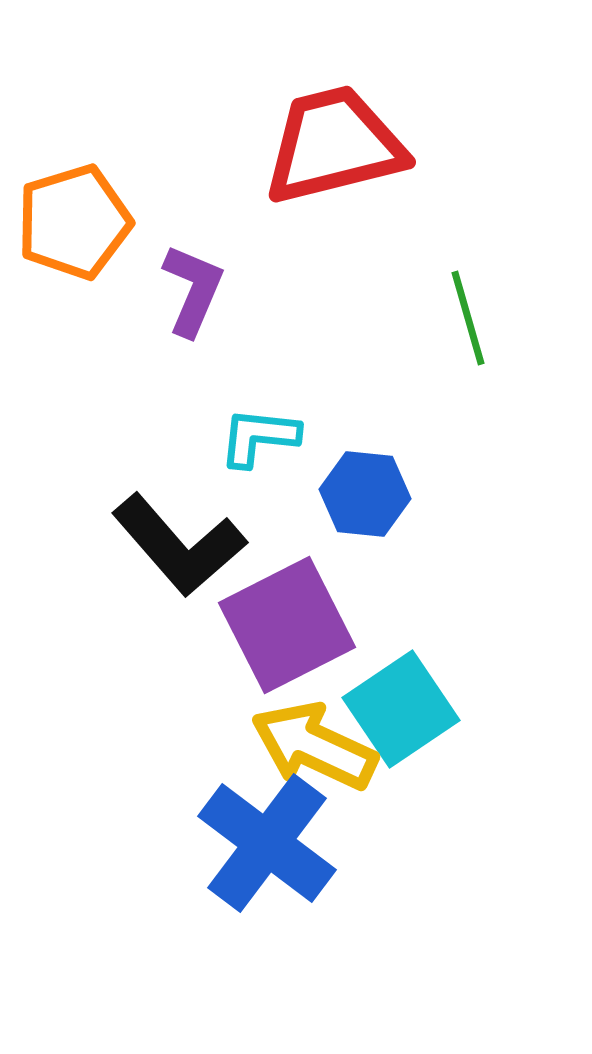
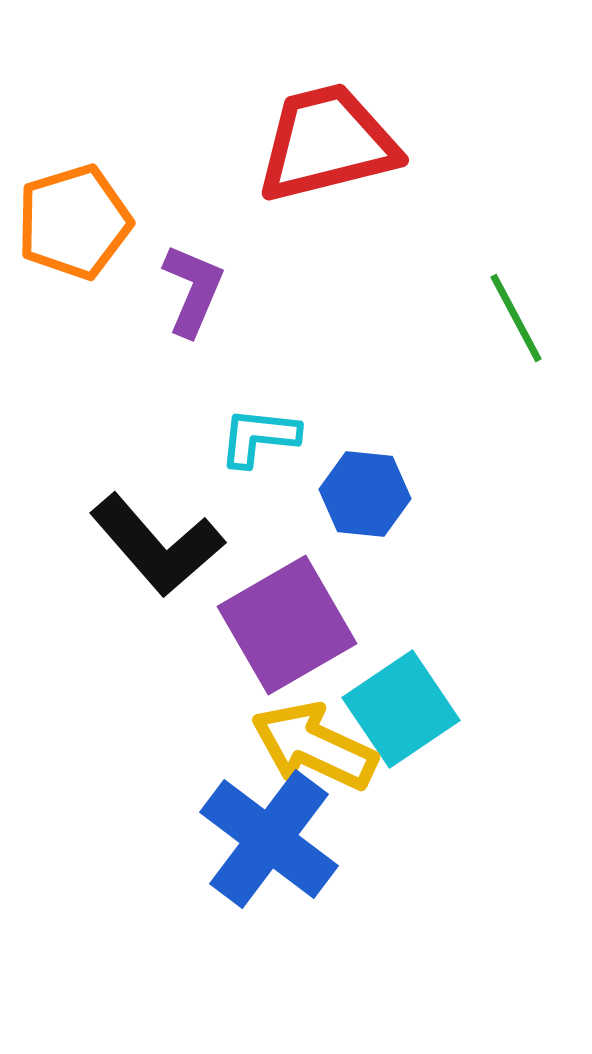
red trapezoid: moved 7 px left, 2 px up
green line: moved 48 px right; rotated 12 degrees counterclockwise
black L-shape: moved 22 px left
purple square: rotated 3 degrees counterclockwise
blue cross: moved 2 px right, 4 px up
